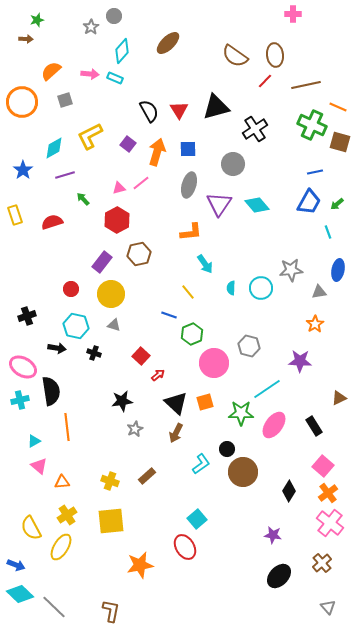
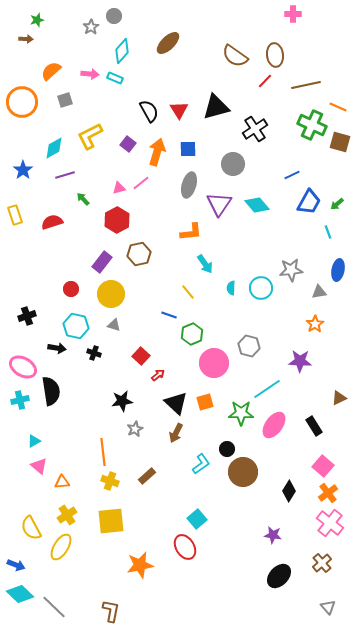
blue line at (315, 172): moved 23 px left, 3 px down; rotated 14 degrees counterclockwise
orange line at (67, 427): moved 36 px right, 25 px down
